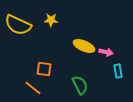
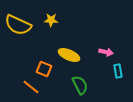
yellow ellipse: moved 15 px left, 9 px down
orange square: rotated 14 degrees clockwise
orange line: moved 2 px left, 1 px up
